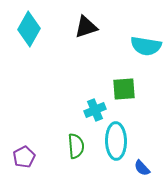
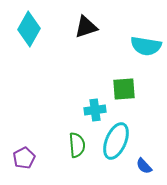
cyan cross: rotated 15 degrees clockwise
cyan ellipse: rotated 24 degrees clockwise
green semicircle: moved 1 px right, 1 px up
purple pentagon: moved 1 px down
blue semicircle: moved 2 px right, 2 px up
